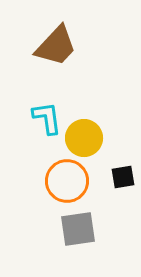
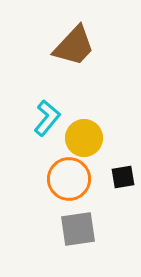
brown trapezoid: moved 18 px right
cyan L-shape: rotated 48 degrees clockwise
orange circle: moved 2 px right, 2 px up
